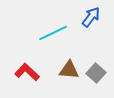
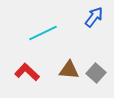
blue arrow: moved 3 px right
cyan line: moved 10 px left
